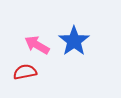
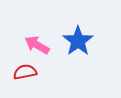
blue star: moved 4 px right
